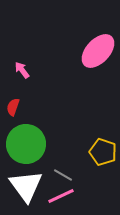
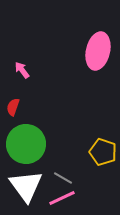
pink ellipse: rotated 30 degrees counterclockwise
gray line: moved 3 px down
pink line: moved 1 px right, 2 px down
